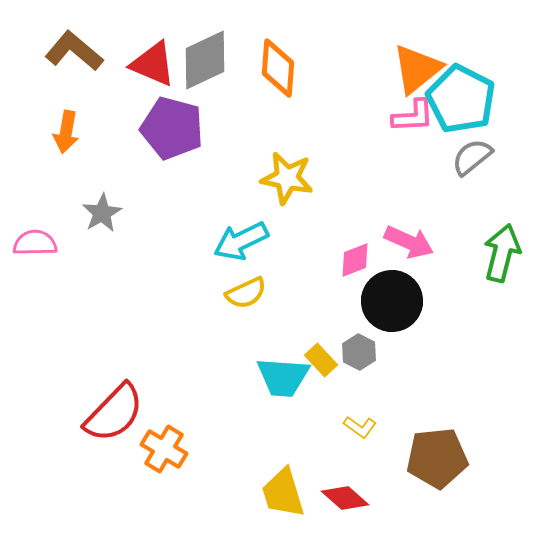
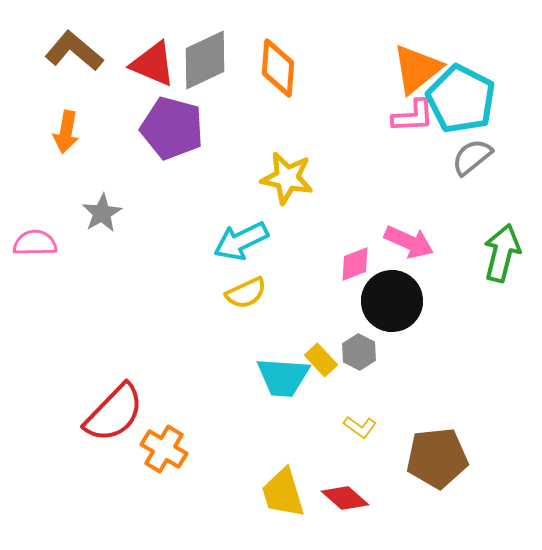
pink diamond: moved 4 px down
